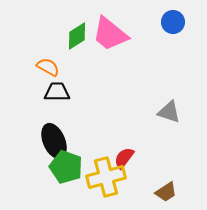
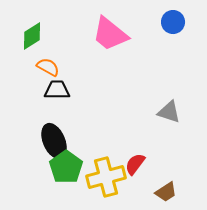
green diamond: moved 45 px left
black trapezoid: moved 2 px up
red semicircle: moved 11 px right, 6 px down
green pentagon: rotated 16 degrees clockwise
